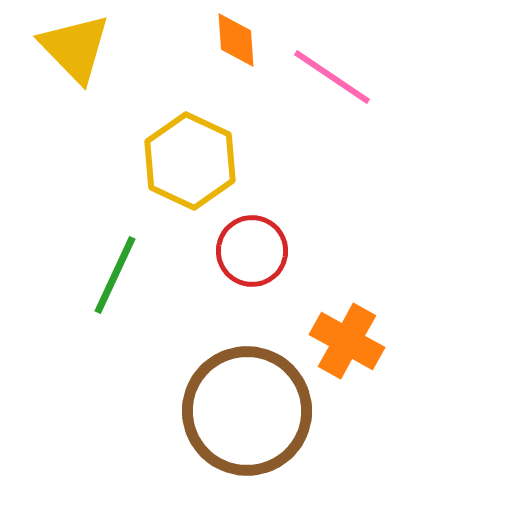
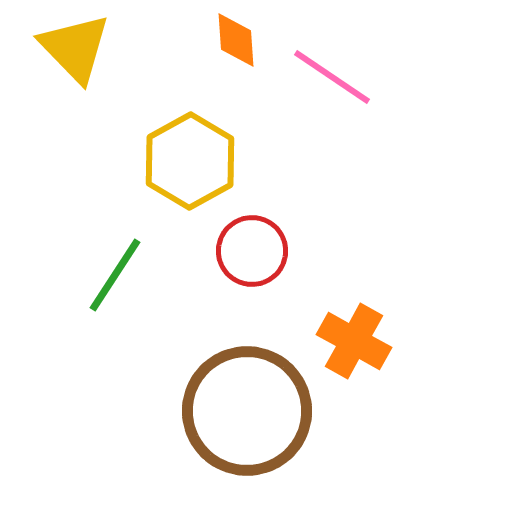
yellow hexagon: rotated 6 degrees clockwise
green line: rotated 8 degrees clockwise
orange cross: moved 7 px right
